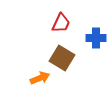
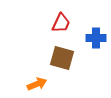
brown square: rotated 15 degrees counterclockwise
orange arrow: moved 3 px left, 6 px down
